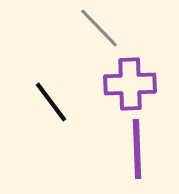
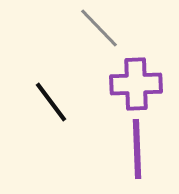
purple cross: moved 6 px right
